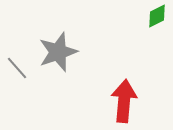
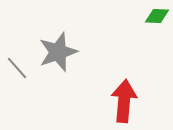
green diamond: rotated 30 degrees clockwise
